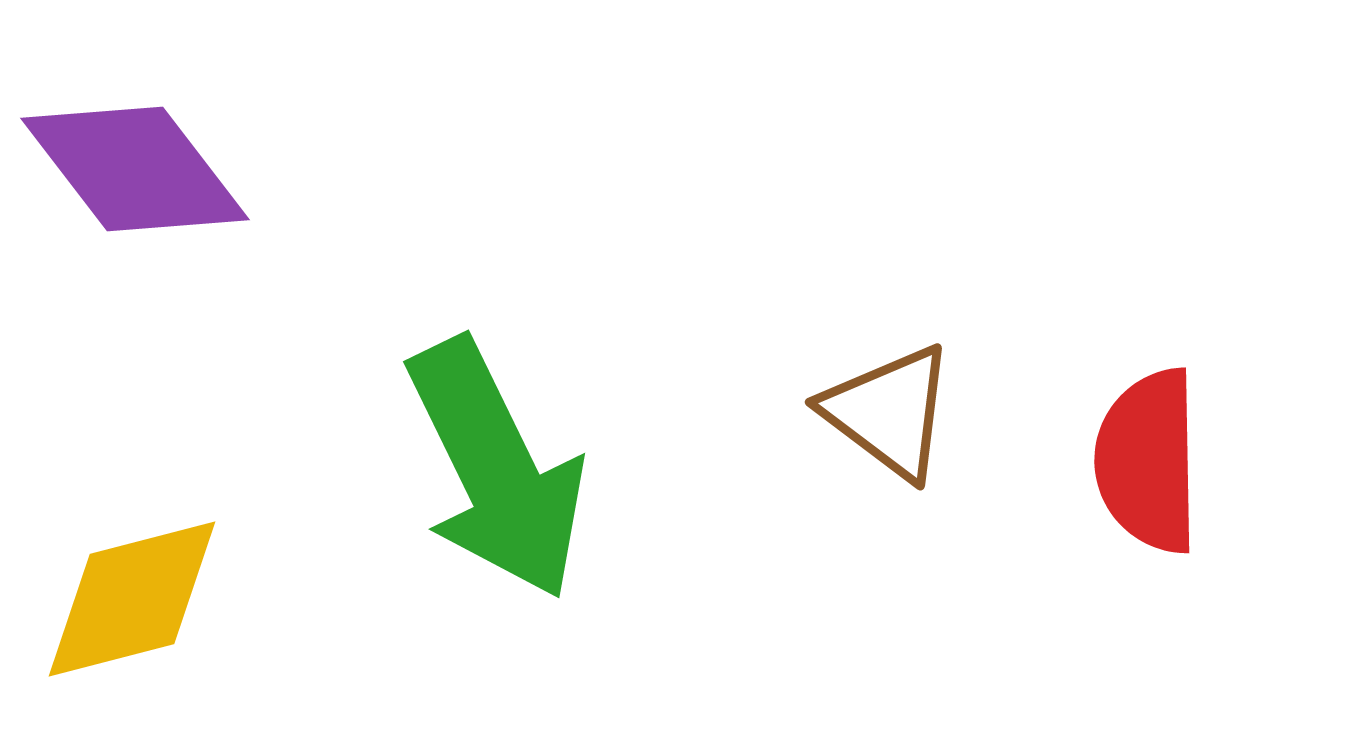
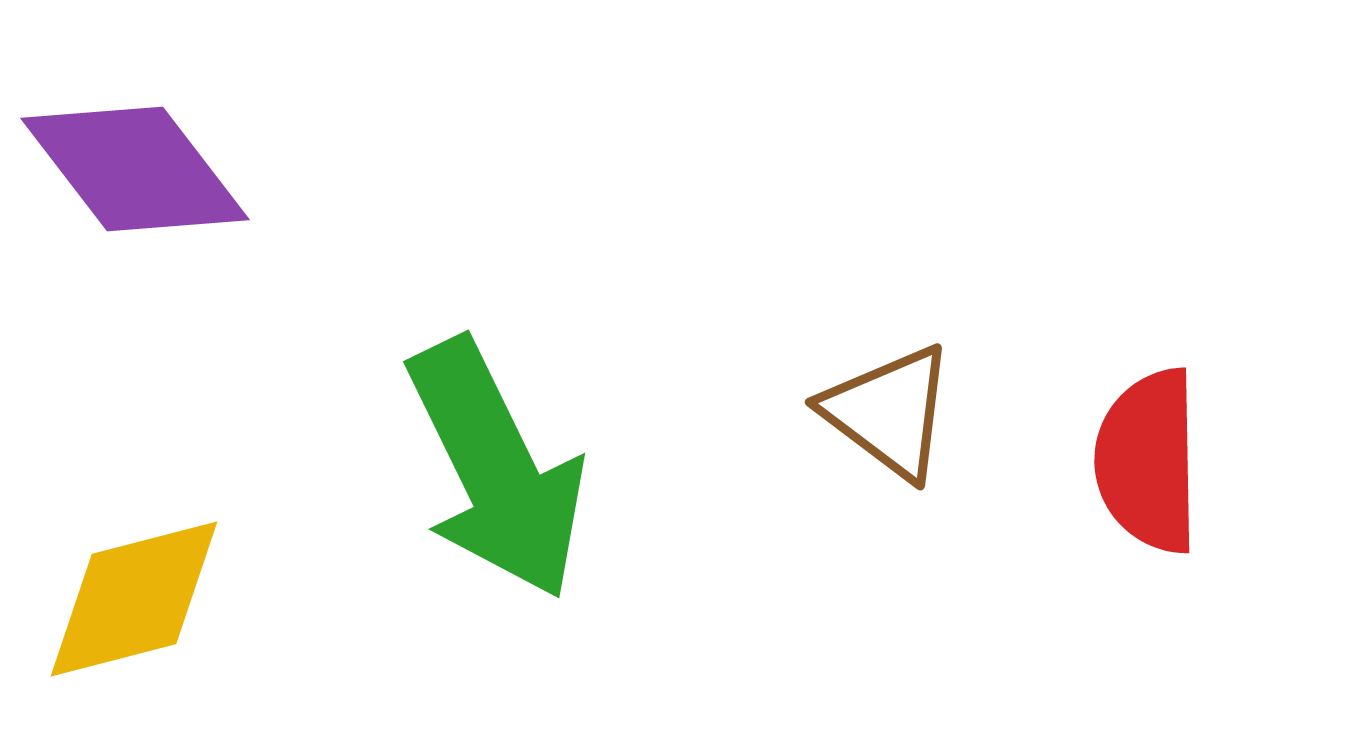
yellow diamond: moved 2 px right
